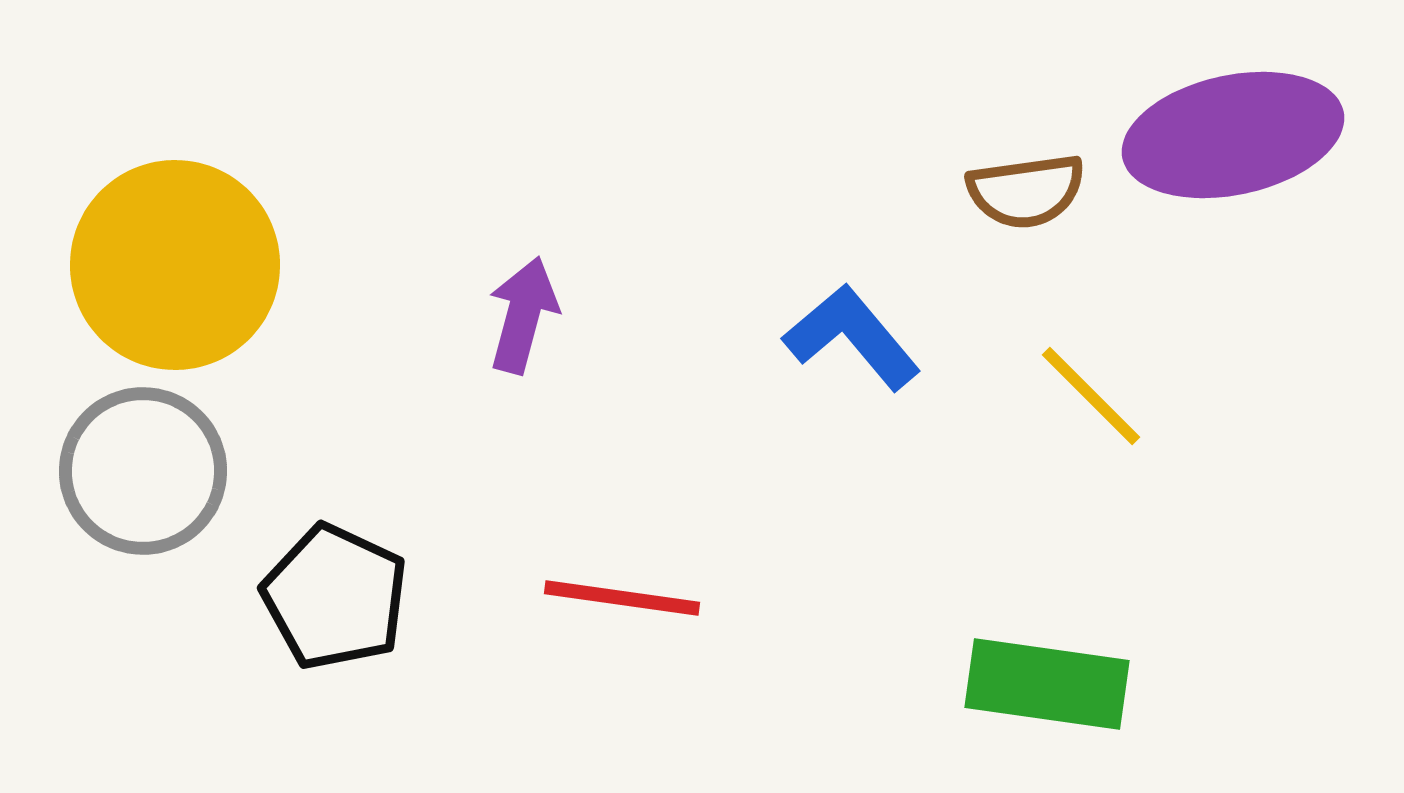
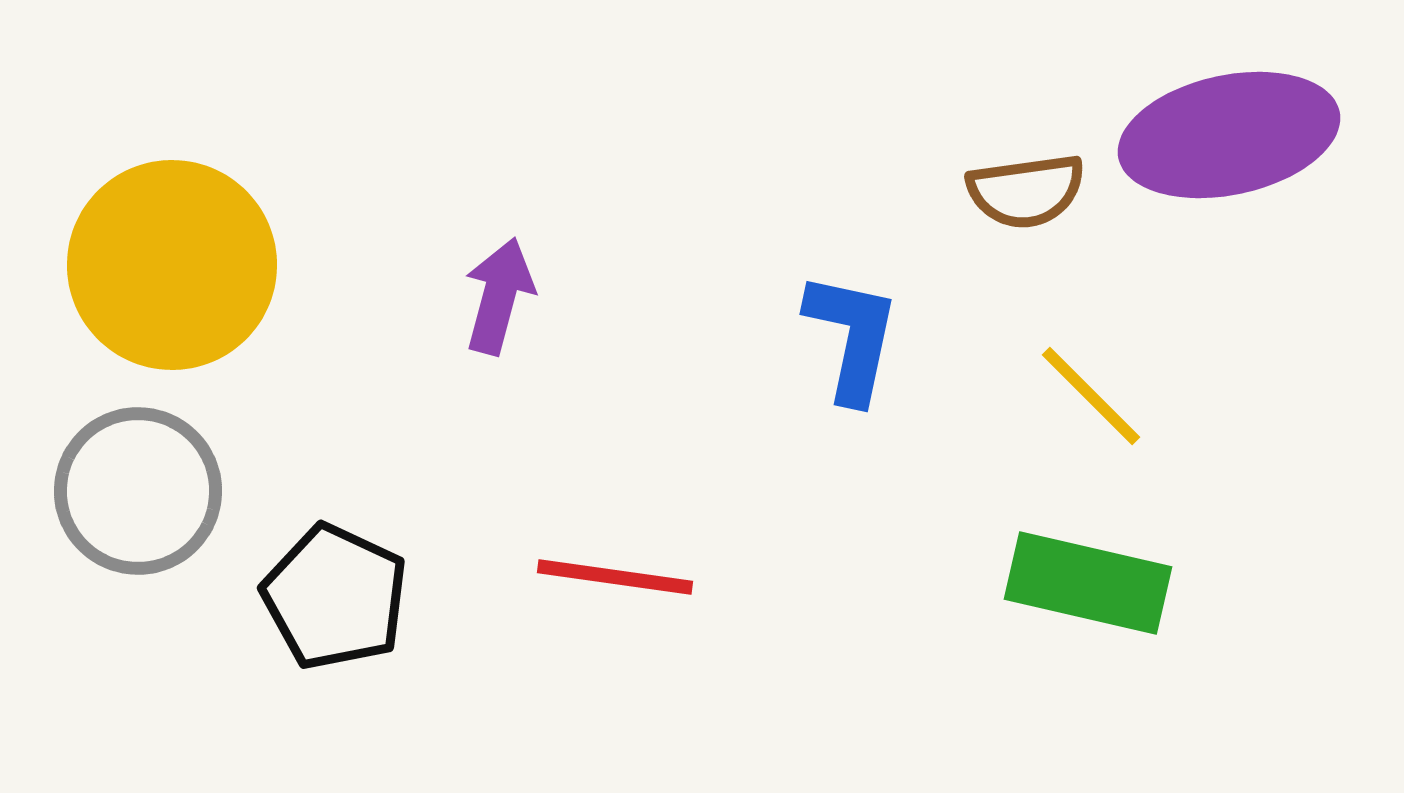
purple ellipse: moved 4 px left
yellow circle: moved 3 px left
purple arrow: moved 24 px left, 19 px up
blue L-shape: rotated 52 degrees clockwise
gray circle: moved 5 px left, 20 px down
red line: moved 7 px left, 21 px up
green rectangle: moved 41 px right, 101 px up; rotated 5 degrees clockwise
